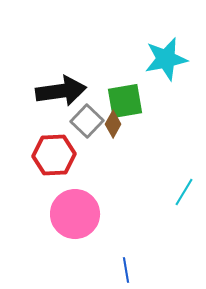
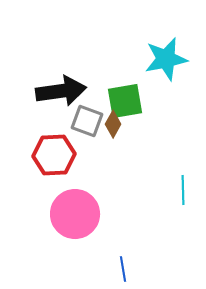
gray square: rotated 24 degrees counterclockwise
cyan line: moved 1 px left, 2 px up; rotated 32 degrees counterclockwise
blue line: moved 3 px left, 1 px up
